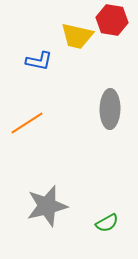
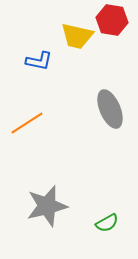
gray ellipse: rotated 24 degrees counterclockwise
